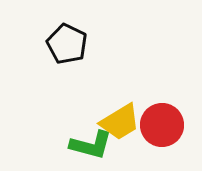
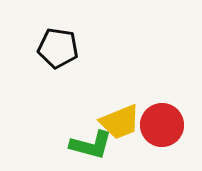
black pentagon: moved 9 px left, 4 px down; rotated 18 degrees counterclockwise
yellow trapezoid: rotated 9 degrees clockwise
